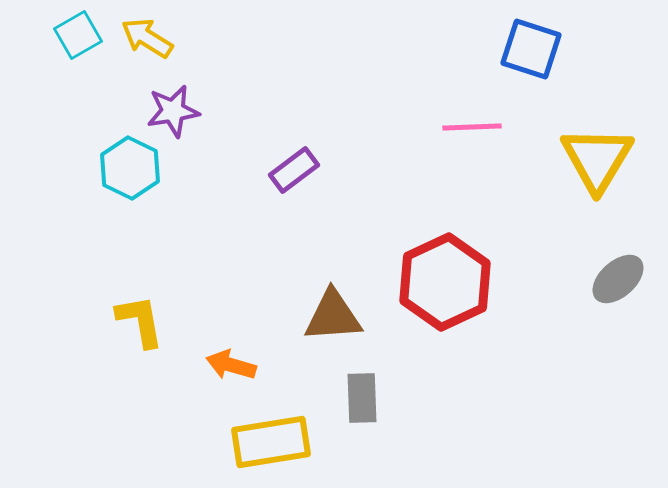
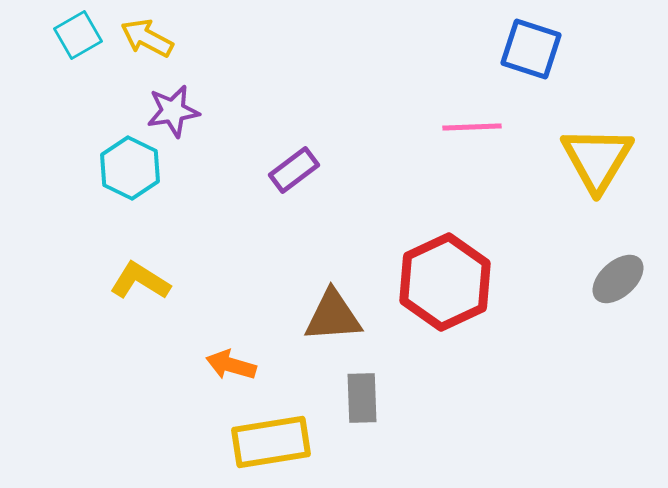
yellow arrow: rotated 4 degrees counterclockwise
yellow L-shape: moved 40 px up; rotated 48 degrees counterclockwise
